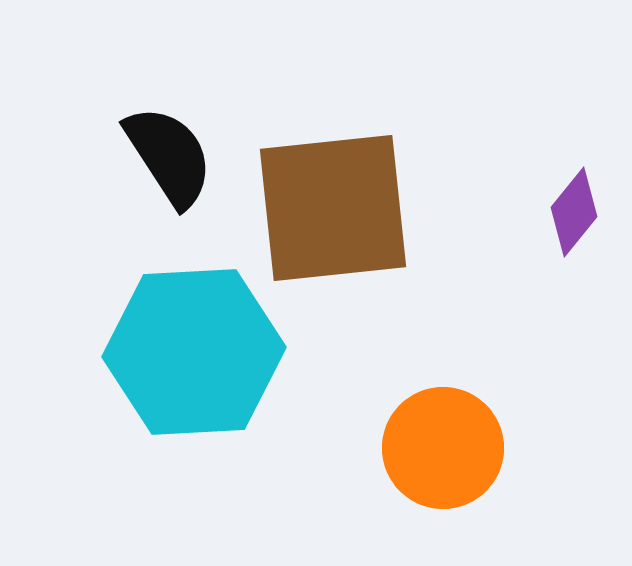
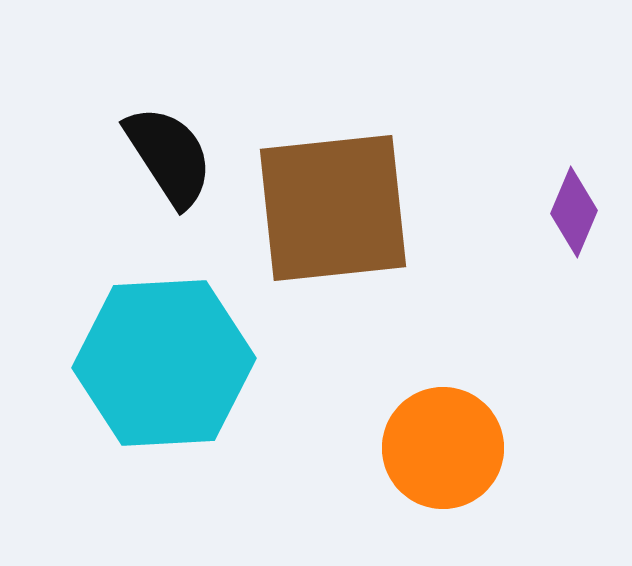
purple diamond: rotated 16 degrees counterclockwise
cyan hexagon: moved 30 px left, 11 px down
